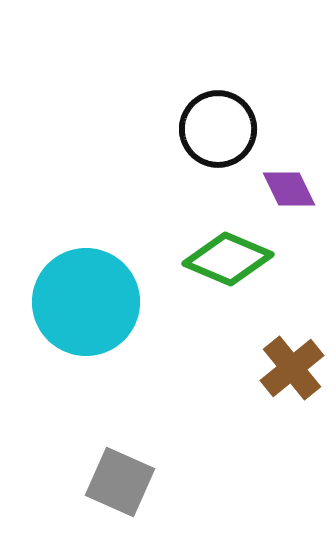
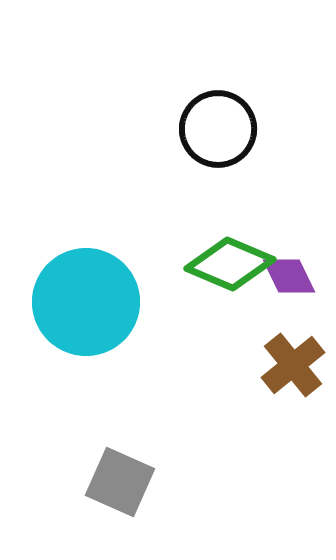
purple diamond: moved 87 px down
green diamond: moved 2 px right, 5 px down
brown cross: moved 1 px right, 3 px up
